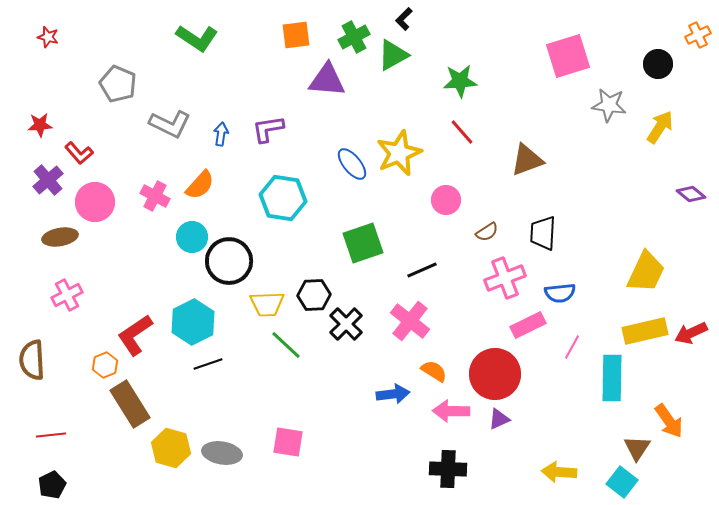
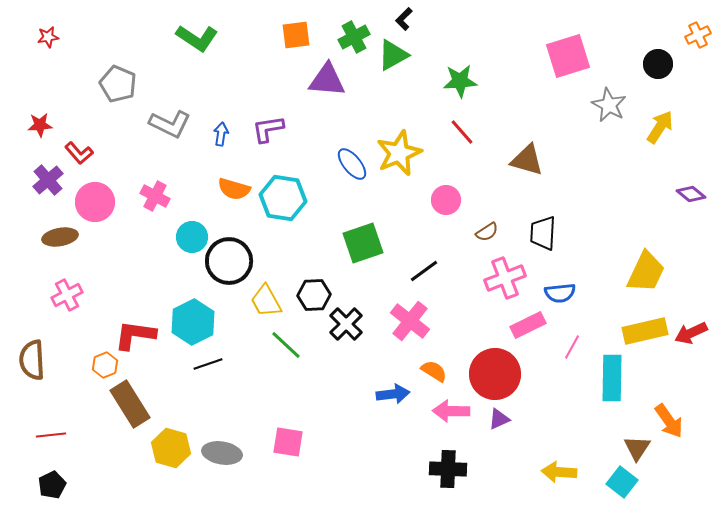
red star at (48, 37): rotated 25 degrees counterclockwise
gray star at (609, 105): rotated 20 degrees clockwise
brown triangle at (527, 160): rotated 36 degrees clockwise
orange semicircle at (200, 185): moved 34 px right, 4 px down; rotated 64 degrees clockwise
black line at (422, 270): moved 2 px right, 1 px down; rotated 12 degrees counterclockwise
yellow trapezoid at (267, 304): moved 1 px left, 3 px up; rotated 63 degrees clockwise
red L-shape at (135, 335): rotated 42 degrees clockwise
